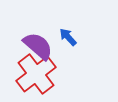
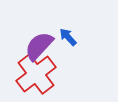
purple semicircle: moved 1 px right; rotated 88 degrees counterclockwise
